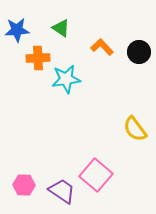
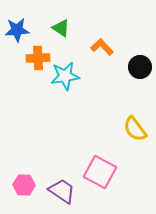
black circle: moved 1 px right, 15 px down
cyan star: moved 1 px left, 3 px up
pink square: moved 4 px right, 3 px up; rotated 12 degrees counterclockwise
